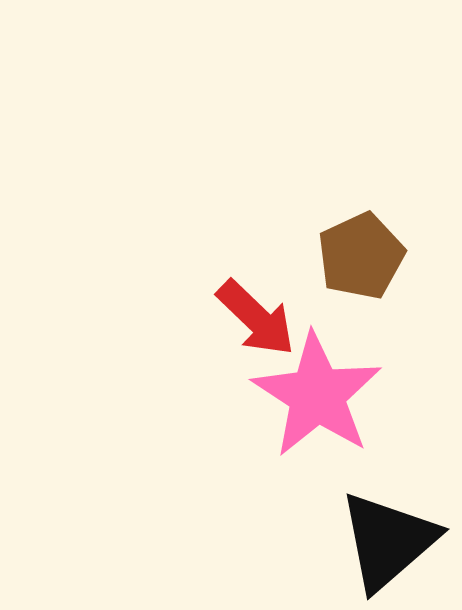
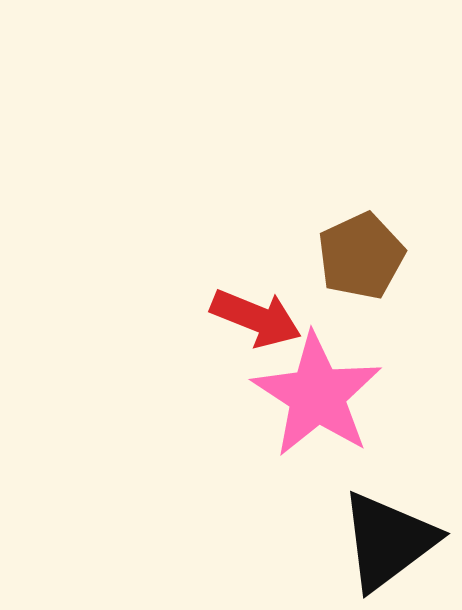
red arrow: rotated 22 degrees counterclockwise
black triangle: rotated 4 degrees clockwise
